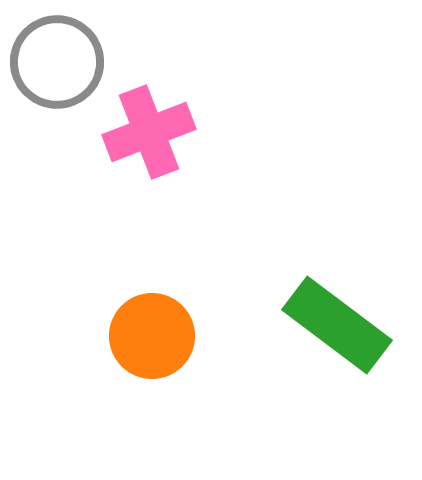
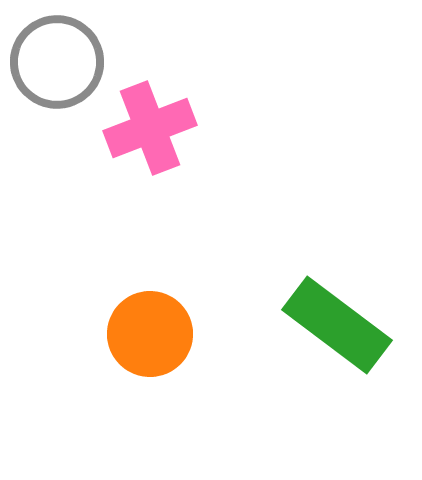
pink cross: moved 1 px right, 4 px up
orange circle: moved 2 px left, 2 px up
